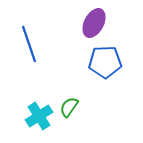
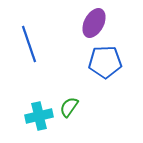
cyan cross: rotated 20 degrees clockwise
